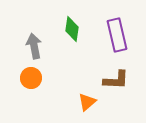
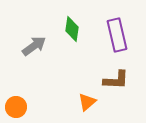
gray arrow: rotated 65 degrees clockwise
orange circle: moved 15 px left, 29 px down
